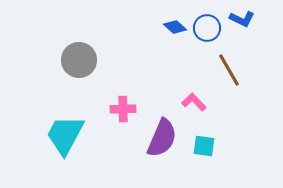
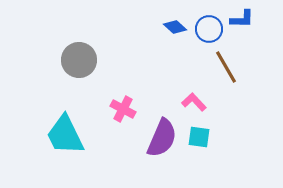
blue L-shape: rotated 25 degrees counterclockwise
blue circle: moved 2 px right, 1 px down
brown line: moved 3 px left, 3 px up
pink cross: rotated 30 degrees clockwise
cyan trapezoid: rotated 54 degrees counterclockwise
cyan square: moved 5 px left, 9 px up
